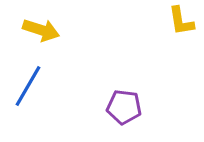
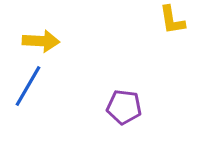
yellow L-shape: moved 9 px left, 1 px up
yellow arrow: moved 11 px down; rotated 15 degrees counterclockwise
